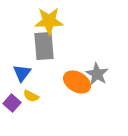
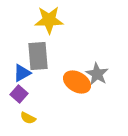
yellow star: moved 1 px up
gray rectangle: moved 6 px left, 10 px down
blue triangle: rotated 24 degrees clockwise
yellow semicircle: moved 3 px left, 22 px down
purple square: moved 7 px right, 9 px up
